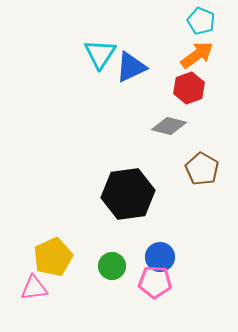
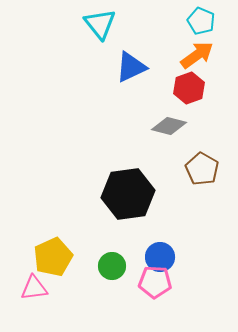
cyan triangle: moved 30 px up; rotated 12 degrees counterclockwise
